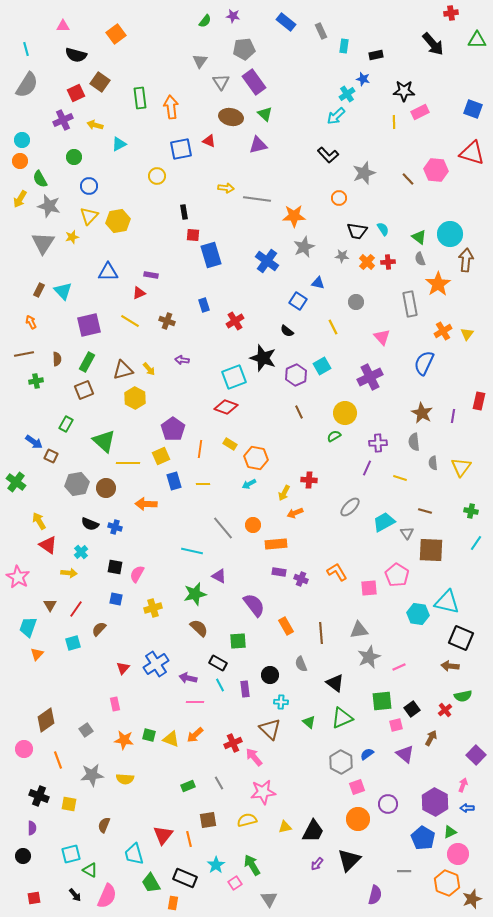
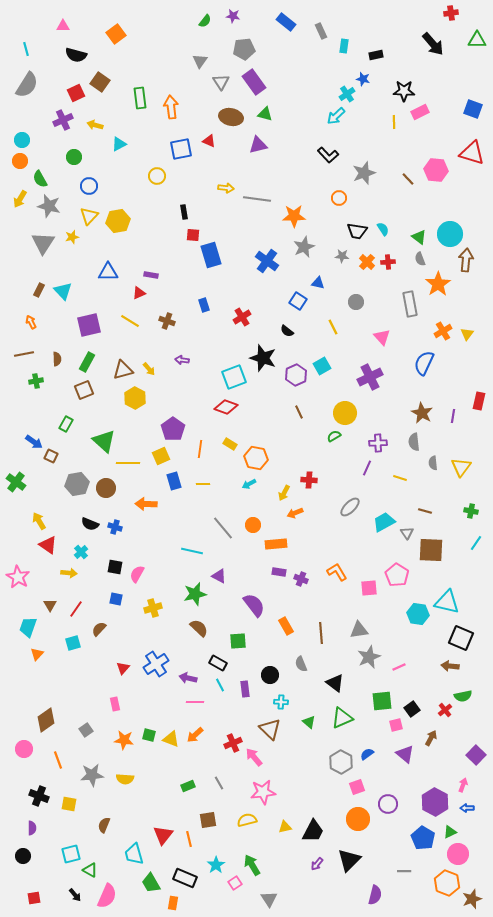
green triangle at (265, 114): rotated 28 degrees counterclockwise
red cross at (235, 321): moved 7 px right, 4 px up
